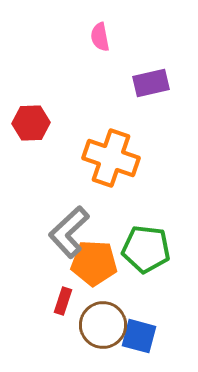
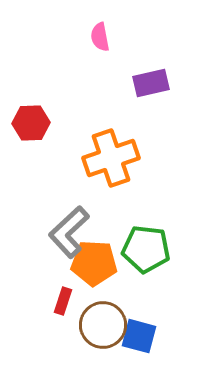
orange cross: rotated 38 degrees counterclockwise
